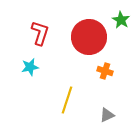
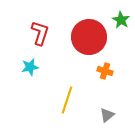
gray triangle: rotated 14 degrees counterclockwise
